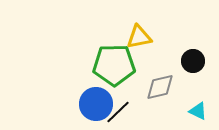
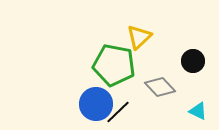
yellow triangle: rotated 32 degrees counterclockwise
green pentagon: rotated 12 degrees clockwise
gray diamond: rotated 60 degrees clockwise
